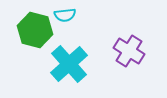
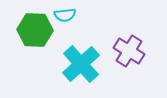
green hexagon: rotated 12 degrees counterclockwise
cyan cross: moved 12 px right
